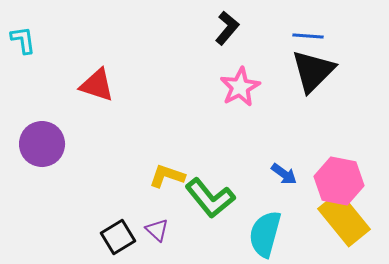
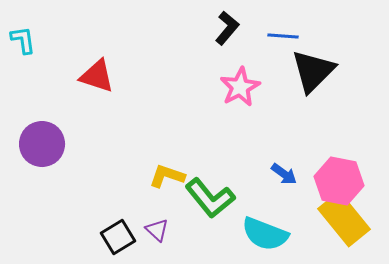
blue line: moved 25 px left
red triangle: moved 9 px up
cyan semicircle: rotated 84 degrees counterclockwise
